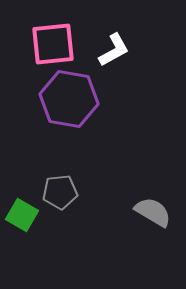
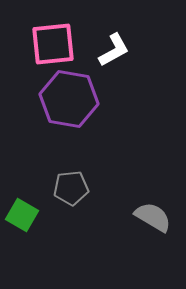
gray pentagon: moved 11 px right, 4 px up
gray semicircle: moved 5 px down
